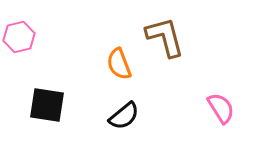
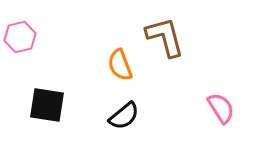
pink hexagon: moved 1 px right
orange semicircle: moved 1 px right, 1 px down
